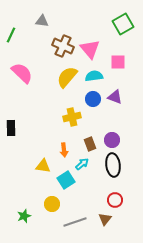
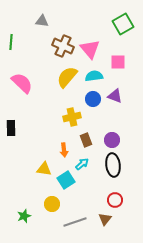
green line: moved 7 px down; rotated 21 degrees counterclockwise
pink semicircle: moved 10 px down
purple triangle: moved 1 px up
brown rectangle: moved 4 px left, 4 px up
yellow triangle: moved 1 px right, 3 px down
